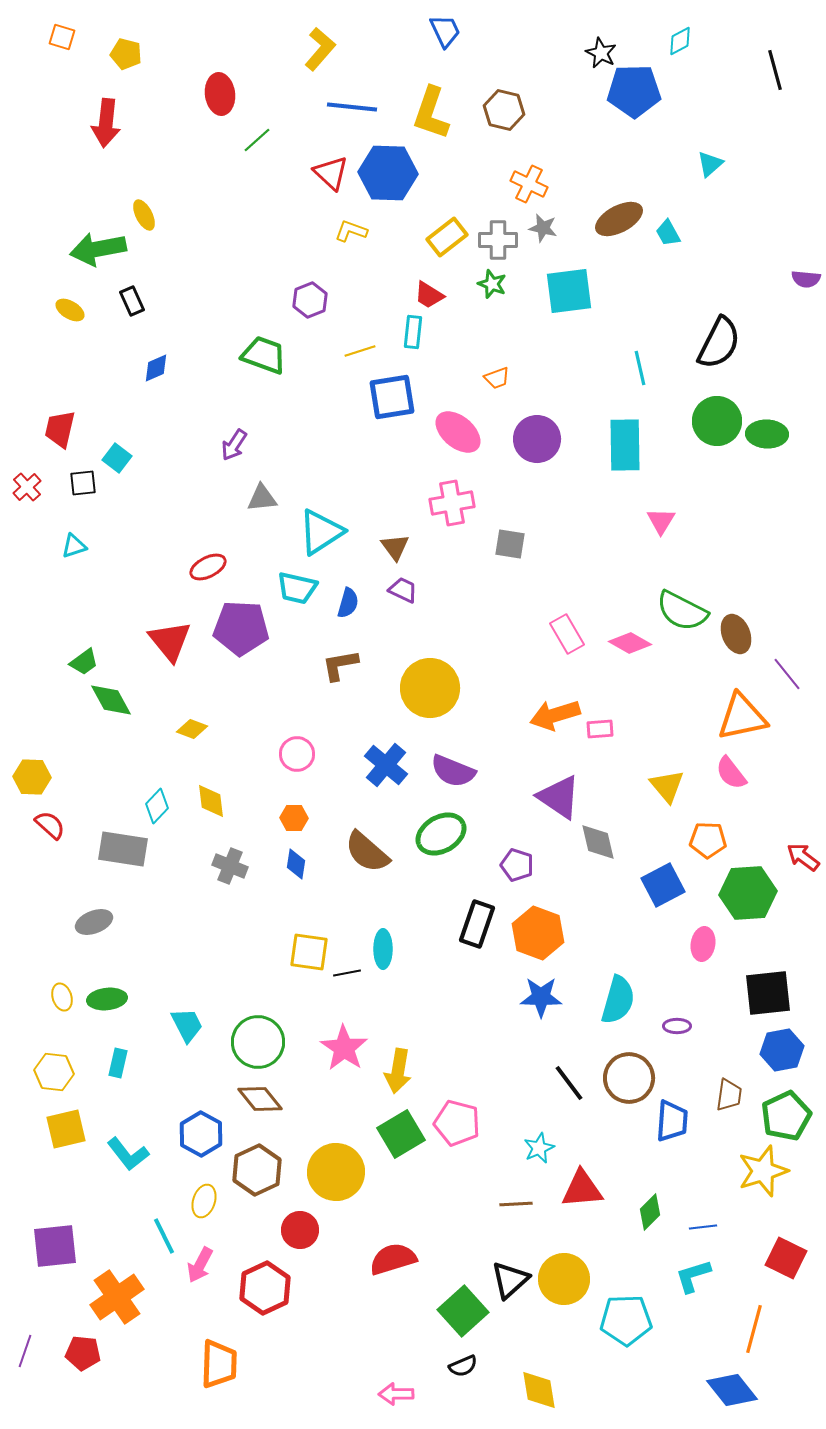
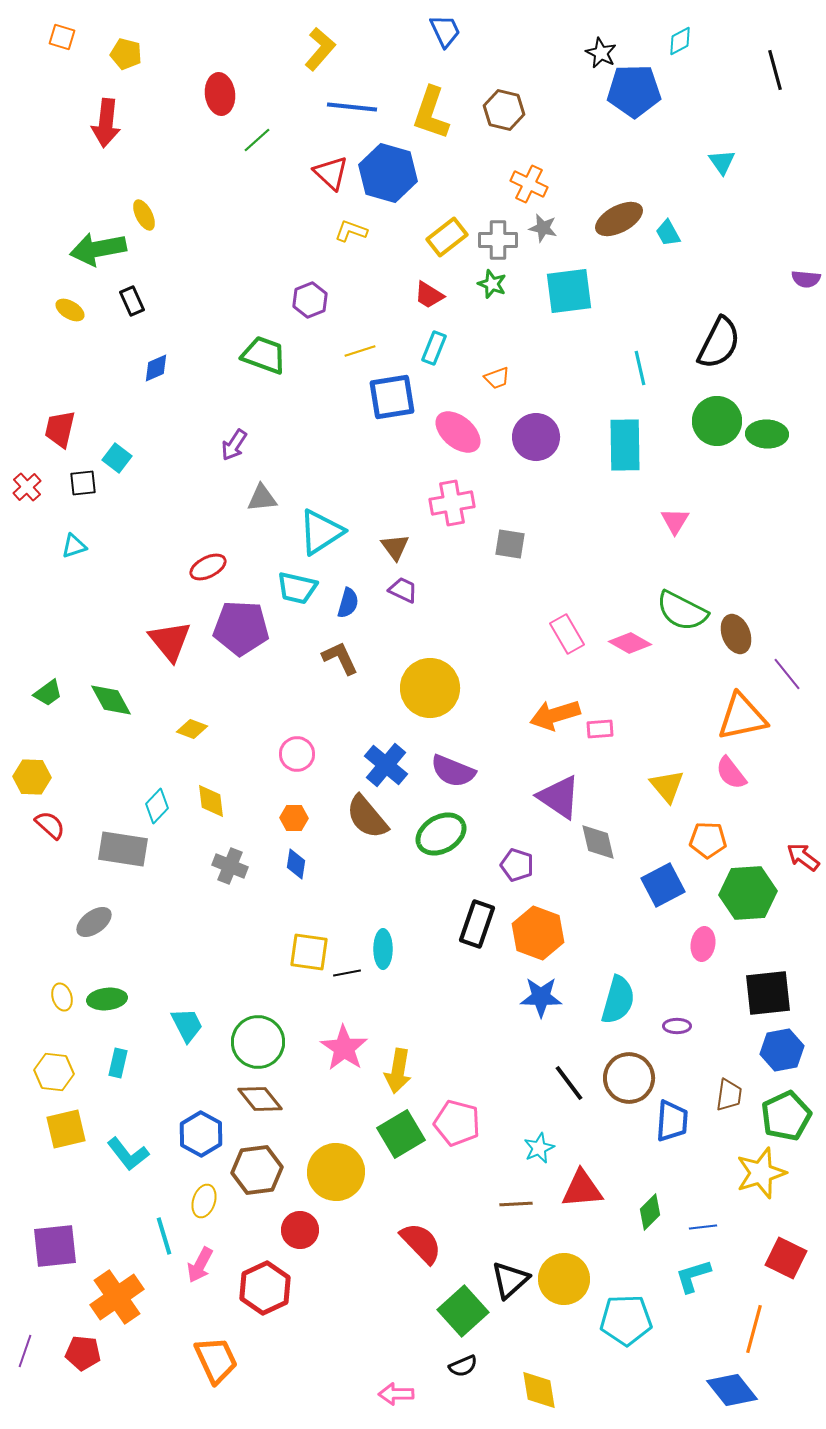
cyan triangle at (710, 164): moved 12 px right, 2 px up; rotated 24 degrees counterclockwise
blue hexagon at (388, 173): rotated 14 degrees clockwise
cyan rectangle at (413, 332): moved 21 px right, 16 px down; rotated 16 degrees clockwise
purple circle at (537, 439): moved 1 px left, 2 px up
pink triangle at (661, 521): moved 14 px right
green trapezoid at (84, 662): moved 36 px left, 31 px down
brown L-shape at (340, 665): moved 7 px up; rotated 75 degrees clockwise
brown semicircle at (367, 852): moved 35 px up; rotated 9 degrees clockwise
gray ellipse at (94, 922): rotated 15 degrees counterclockwise
brown hexagon at (257, 1170): rotated 18 degrees clockwise
yellow star at (763, 1171): moved 2 px left, 2 px down
cyan line at (164, 1236): rotated 9 degrees clockwise
red semicircle at (393, 1259): moved 28 px right, 16 px up; rotated 63 degrees clockwise
orange trapezoid at (219, 1364): moved 3 px left, 4 px up; rotated 27 degrees counterclockwise
